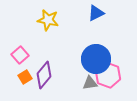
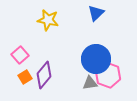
blue triangle: rotated 18 degrees counterclockwise
